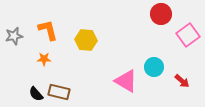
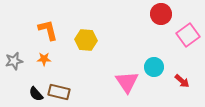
gray star: moved 25 px down
pink triangle: moved 1 px right, 1 px down; rotated 25 degrees clockwise
